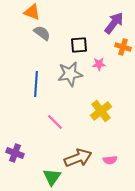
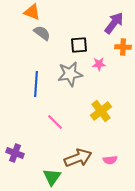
orange cross: rotated 14 degrees counterclockwise
